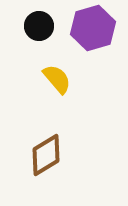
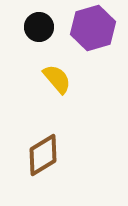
black circle: moved 1 px down
brown diamond: moved 3 px left
